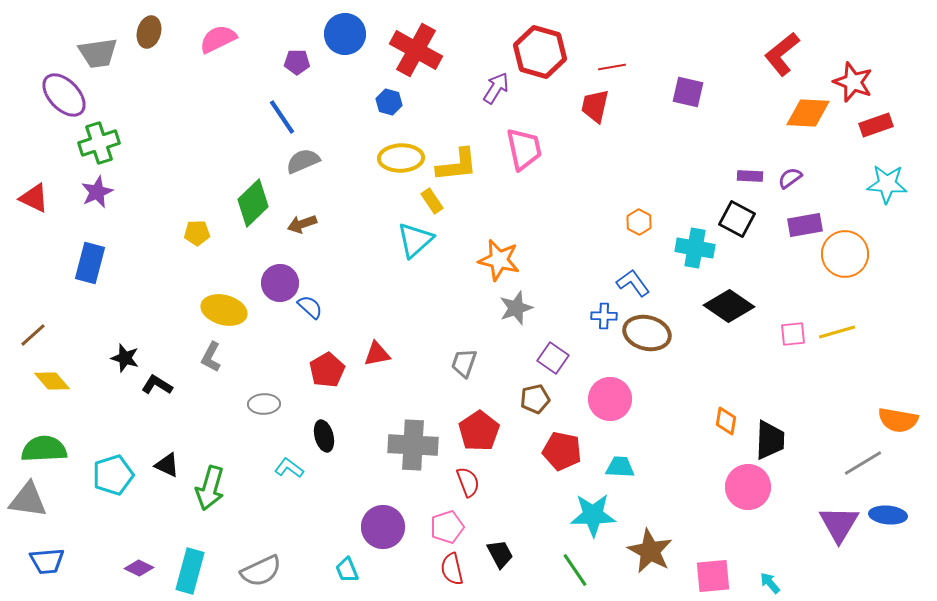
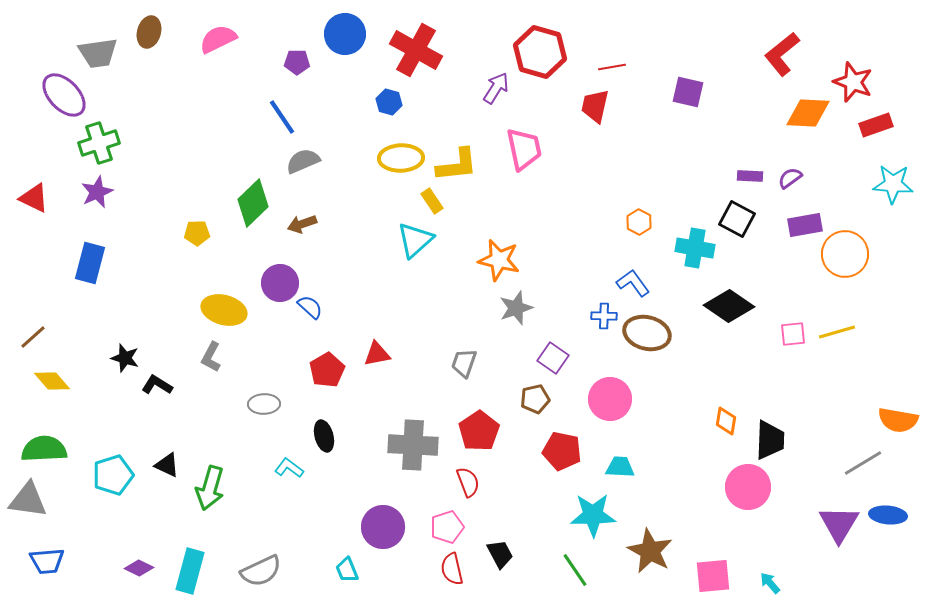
cyan star at (887, 184): moved 6 px right
brown line at (33, 335): moved 2 px down
